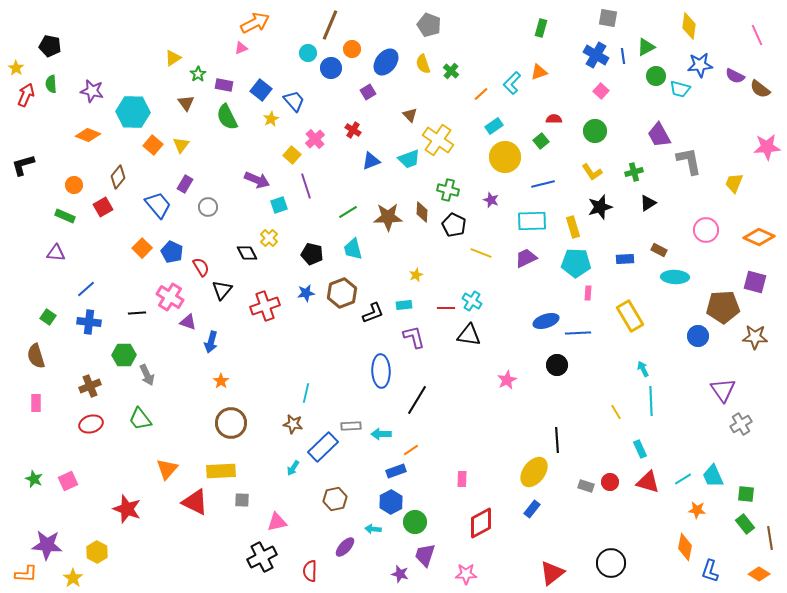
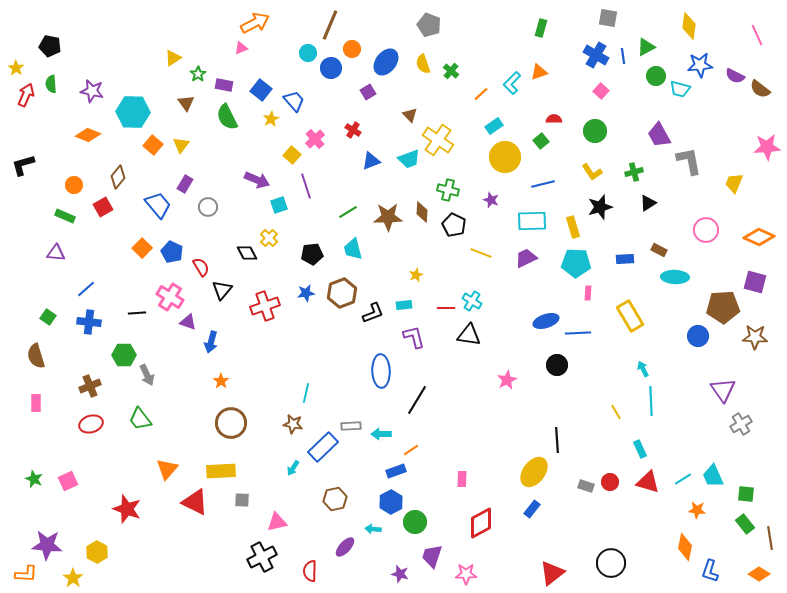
black pentagon at (312, 254): rotated 20 degrees counterclockwise
purple trapezoid at (425, 555): moved 7 px right, 1 px down
